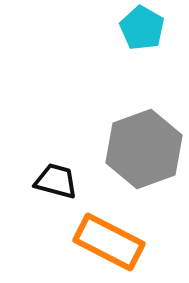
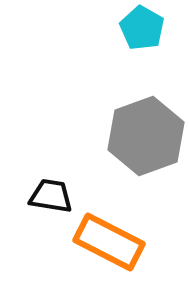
gray hexagon: moved 2 px right, 13 px up
black trapezoid: moved 5 px left, 15 px down; rotated 6 degrees counterclockwise
